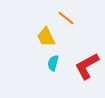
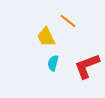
orange line: moved 2 px right, 3 px down
red L-shape: rotated 8 degrees clockwise
